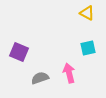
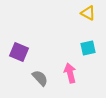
yellow triangle: moved 1 px right
pink arrow: moved 1 px right
gray semicircle: rotated 66 degrees clockwise
